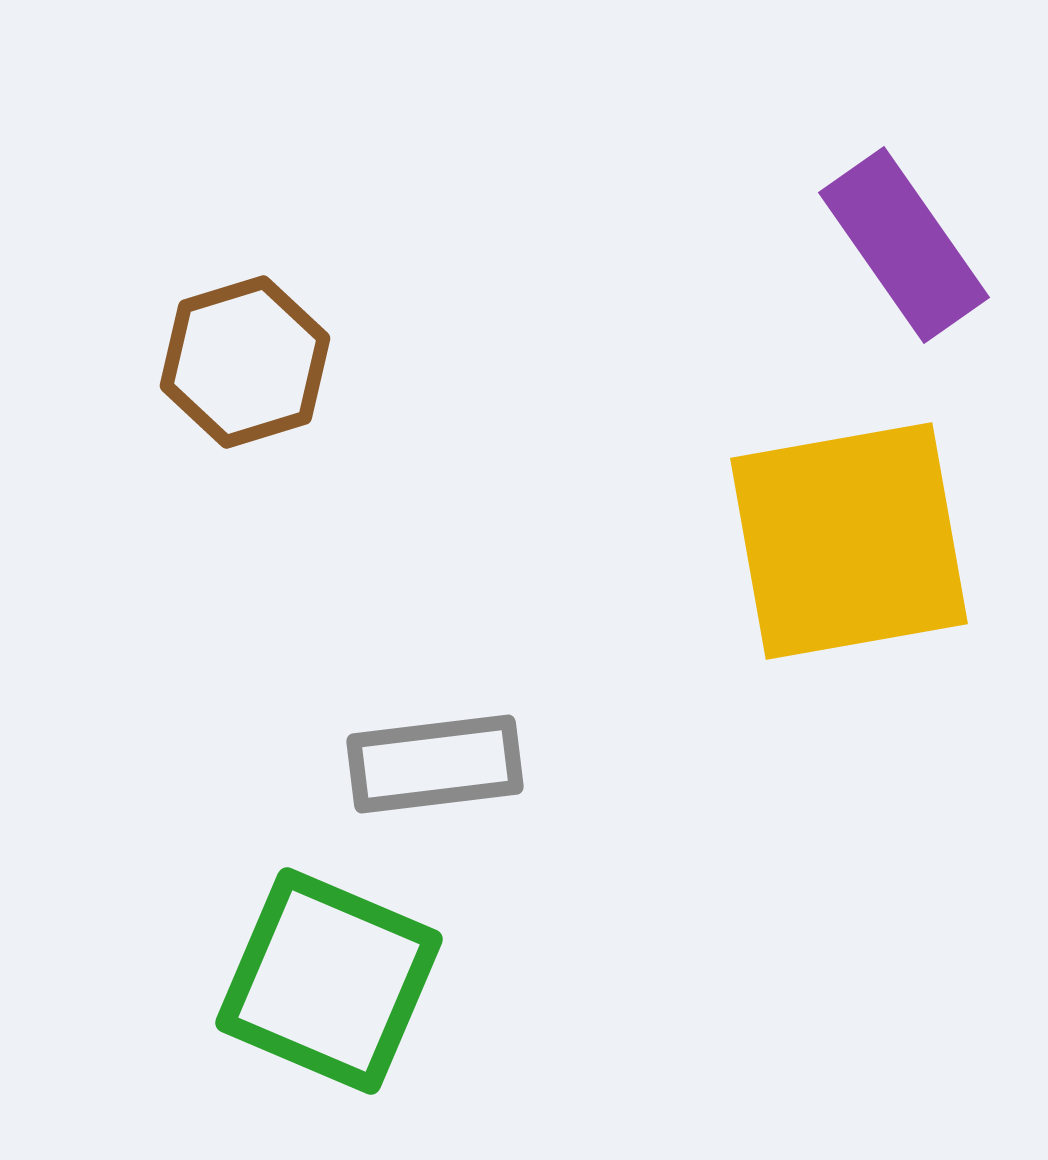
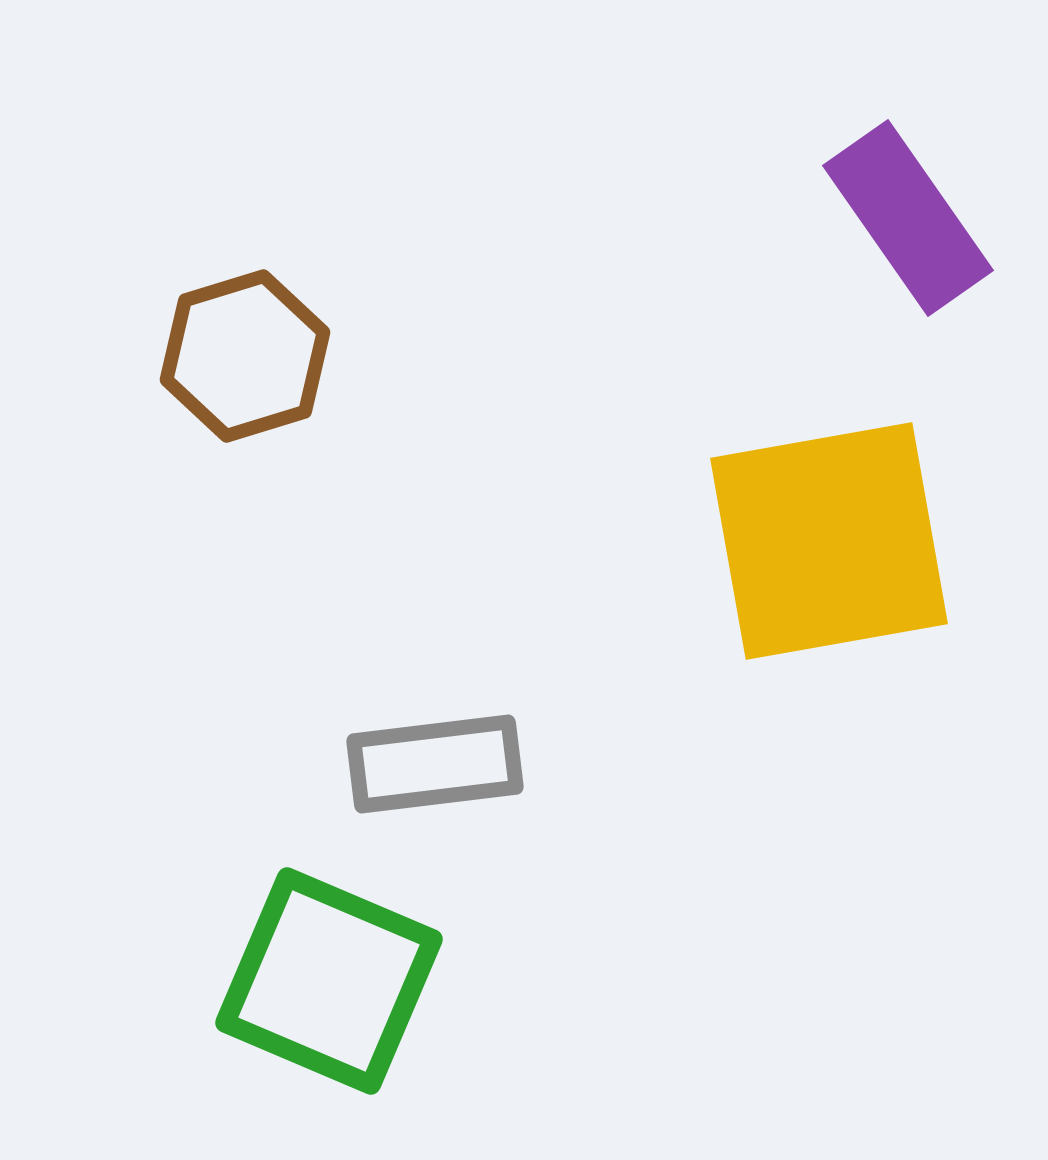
purple rectangle: moved 4 px right, 27 px up
brown hexagon: moved 6 px up
yellow square: moved 20 px left
